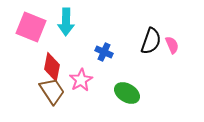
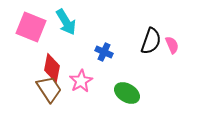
cyan arrow: rotated 32 degrees counterclockwise
red diamond: moved 1 px down
pink star: moved 1 px down
brown trapezoid: moved 3 px left, 2 px up
